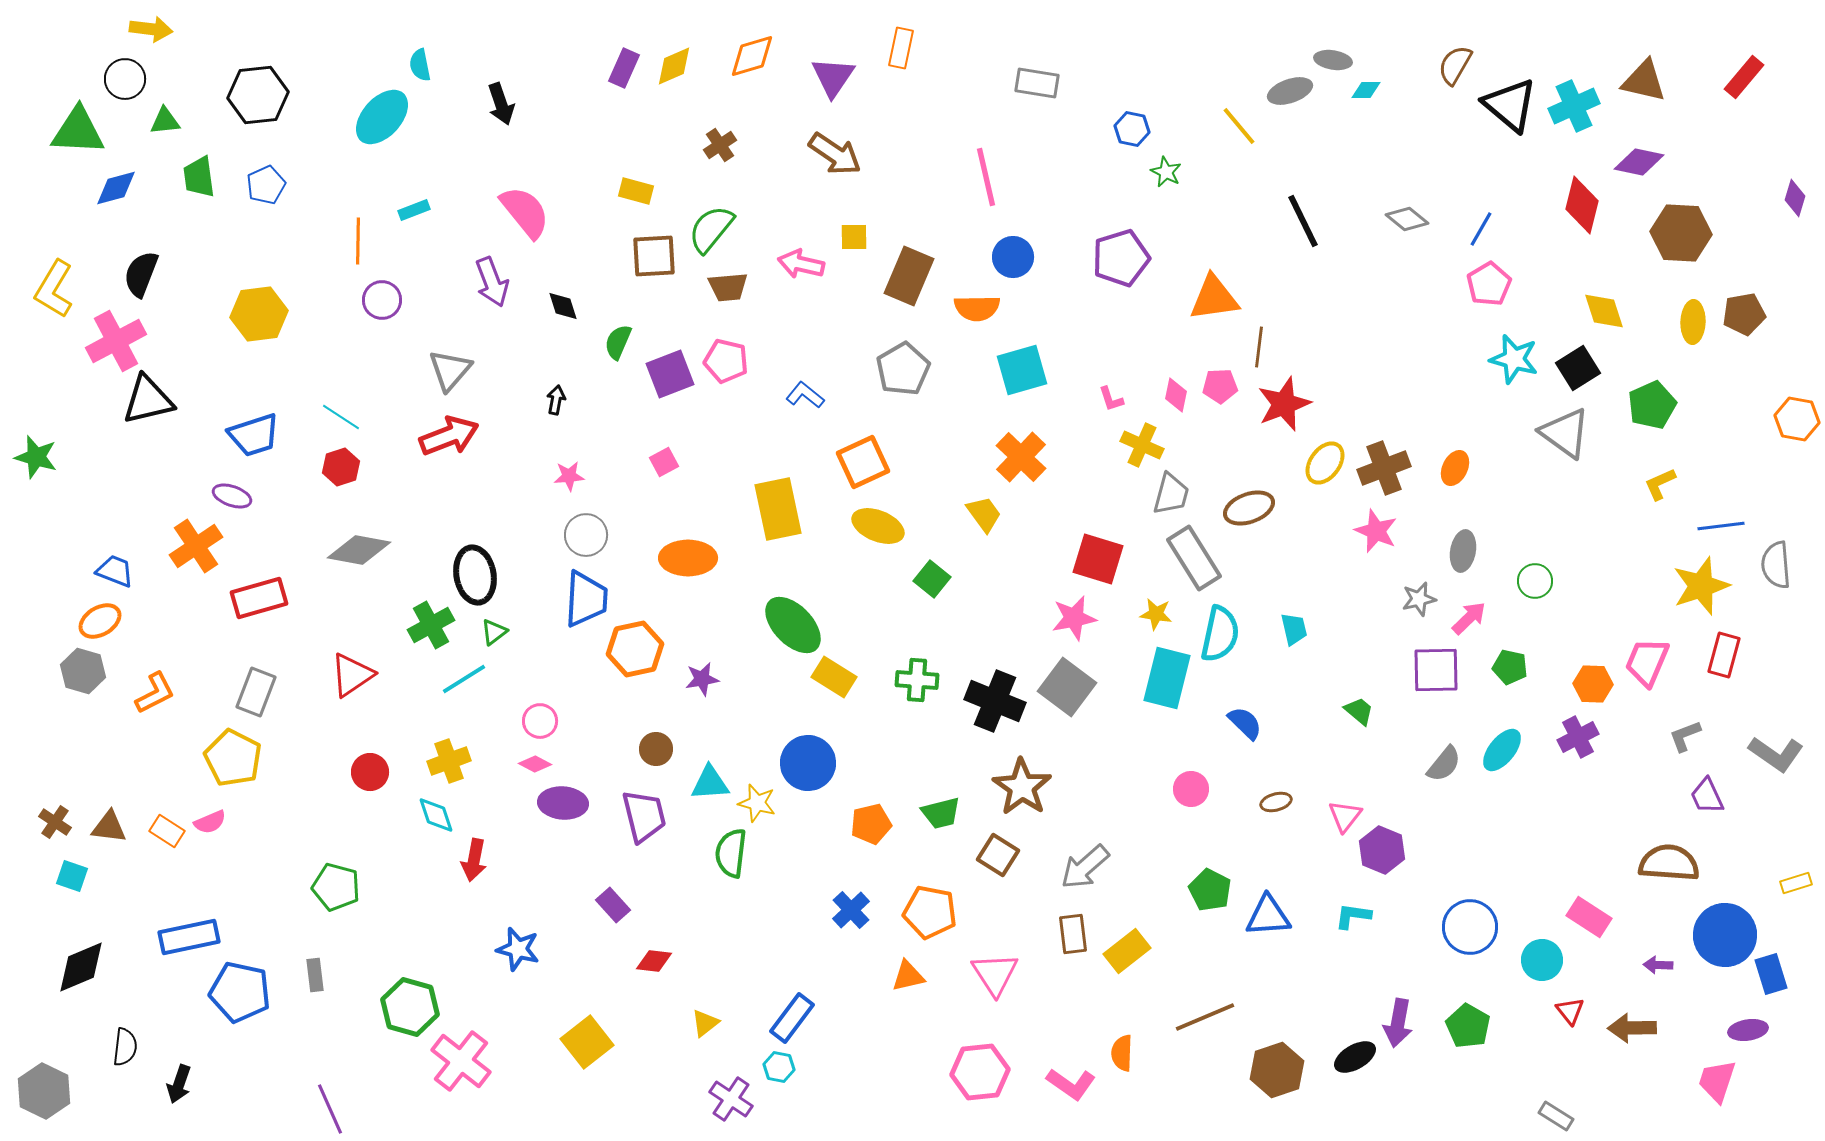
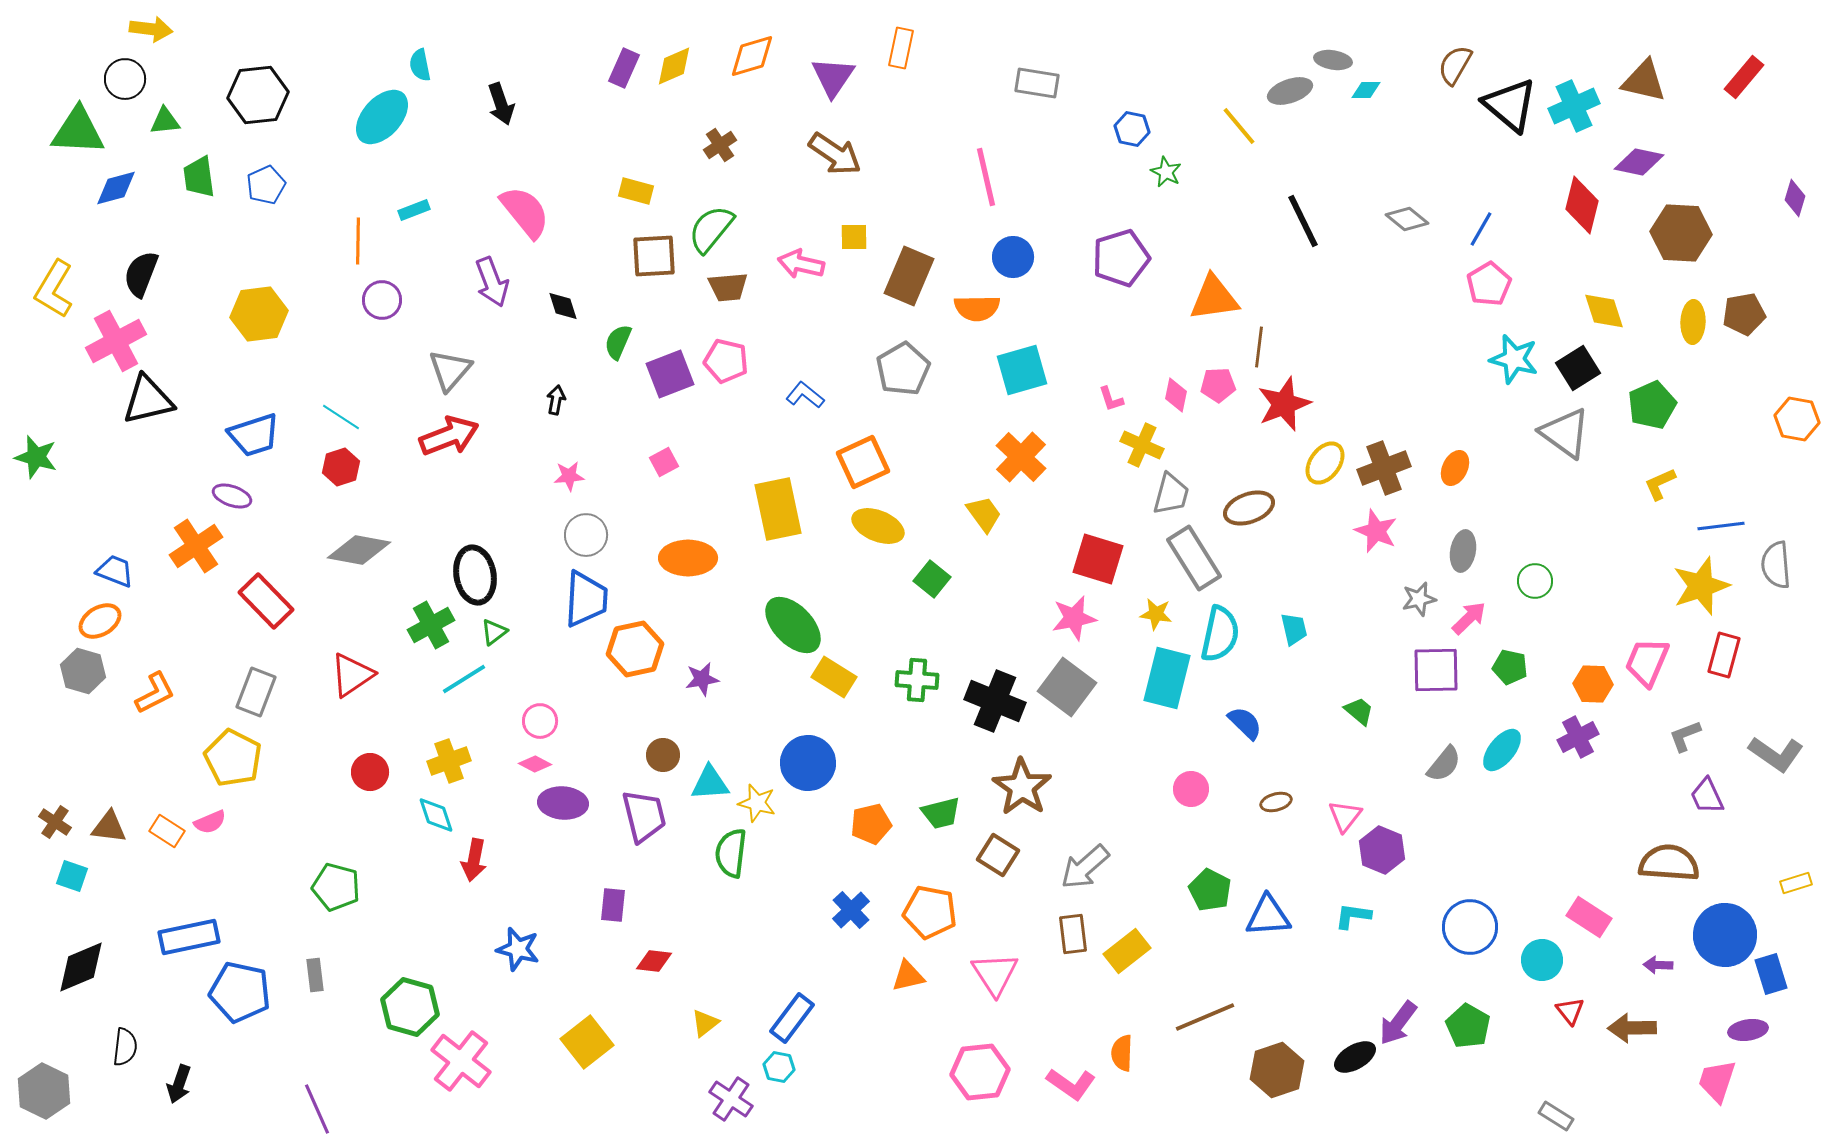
pink pentagon at (1220, 386): moved 2 px left, 1 px up
red rectangle at (259, 598): moved 7 px right, 3 px down; rotated 62 degrees clockwise
brown circle at (656, 749): moved 7 px right, 6 px down
purple rectangle at (613, 905): rotated 48 degrees clockwise
purple arrow at (1398, 1023): rotated 27 degrees clockwise
purple line at (330, 1109): moved 13 px left
